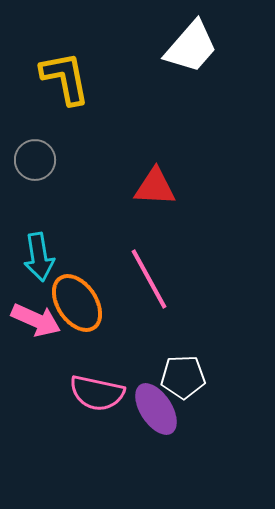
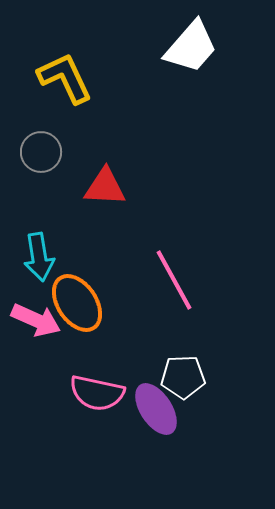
yellow L-shape: rotated 14 degrees counterclockwise
gray circle: moved 6 px right, 8 px up
red triangle: moved 50 px left
pink line: moved 25 px right, 1 px down
